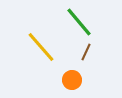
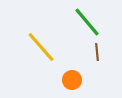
green line: moved 8 px right
brown line: moved 11 px right; rotated 30 degrees counterclockwise
